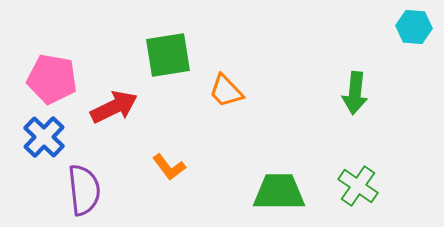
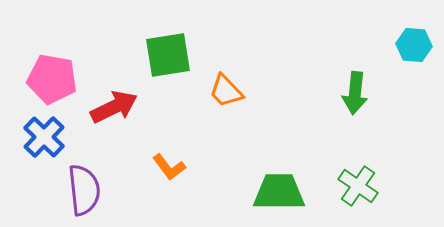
cyan hexagon: moved 18 px down
